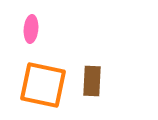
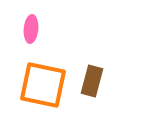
brown rectangle: rotated 12 degrees clockwise
